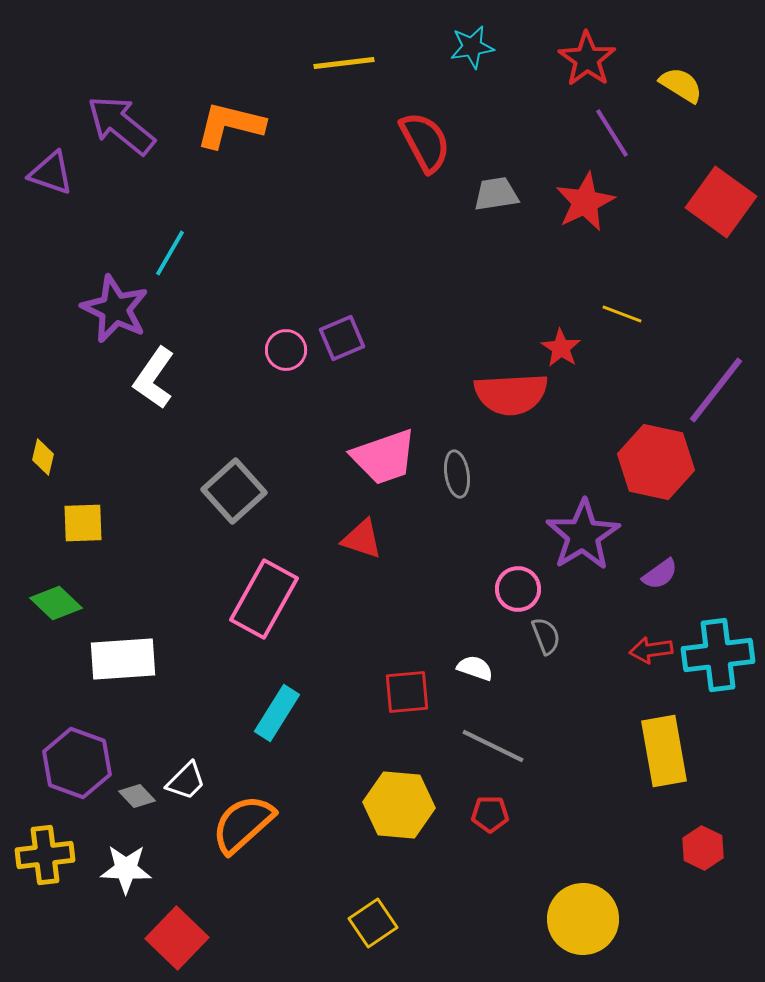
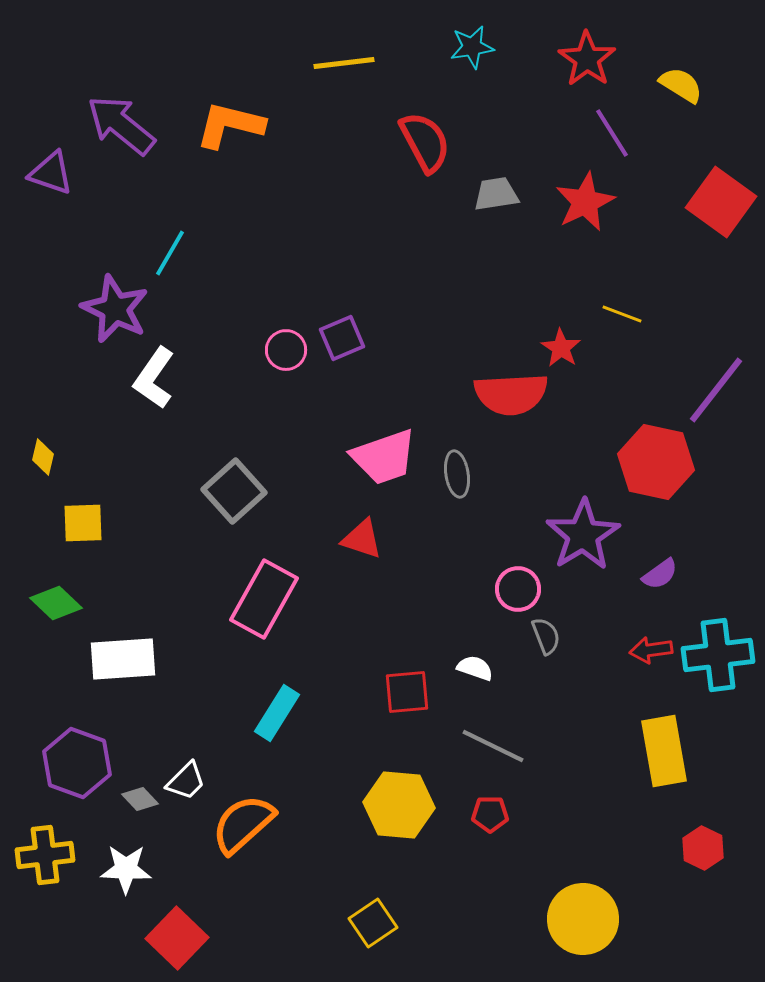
gray diamond at (137, 796): moved 3 px right, 3 px down
